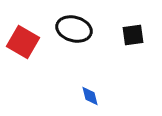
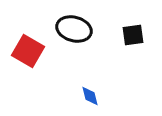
red square: moved 5 px right, 9 px down
